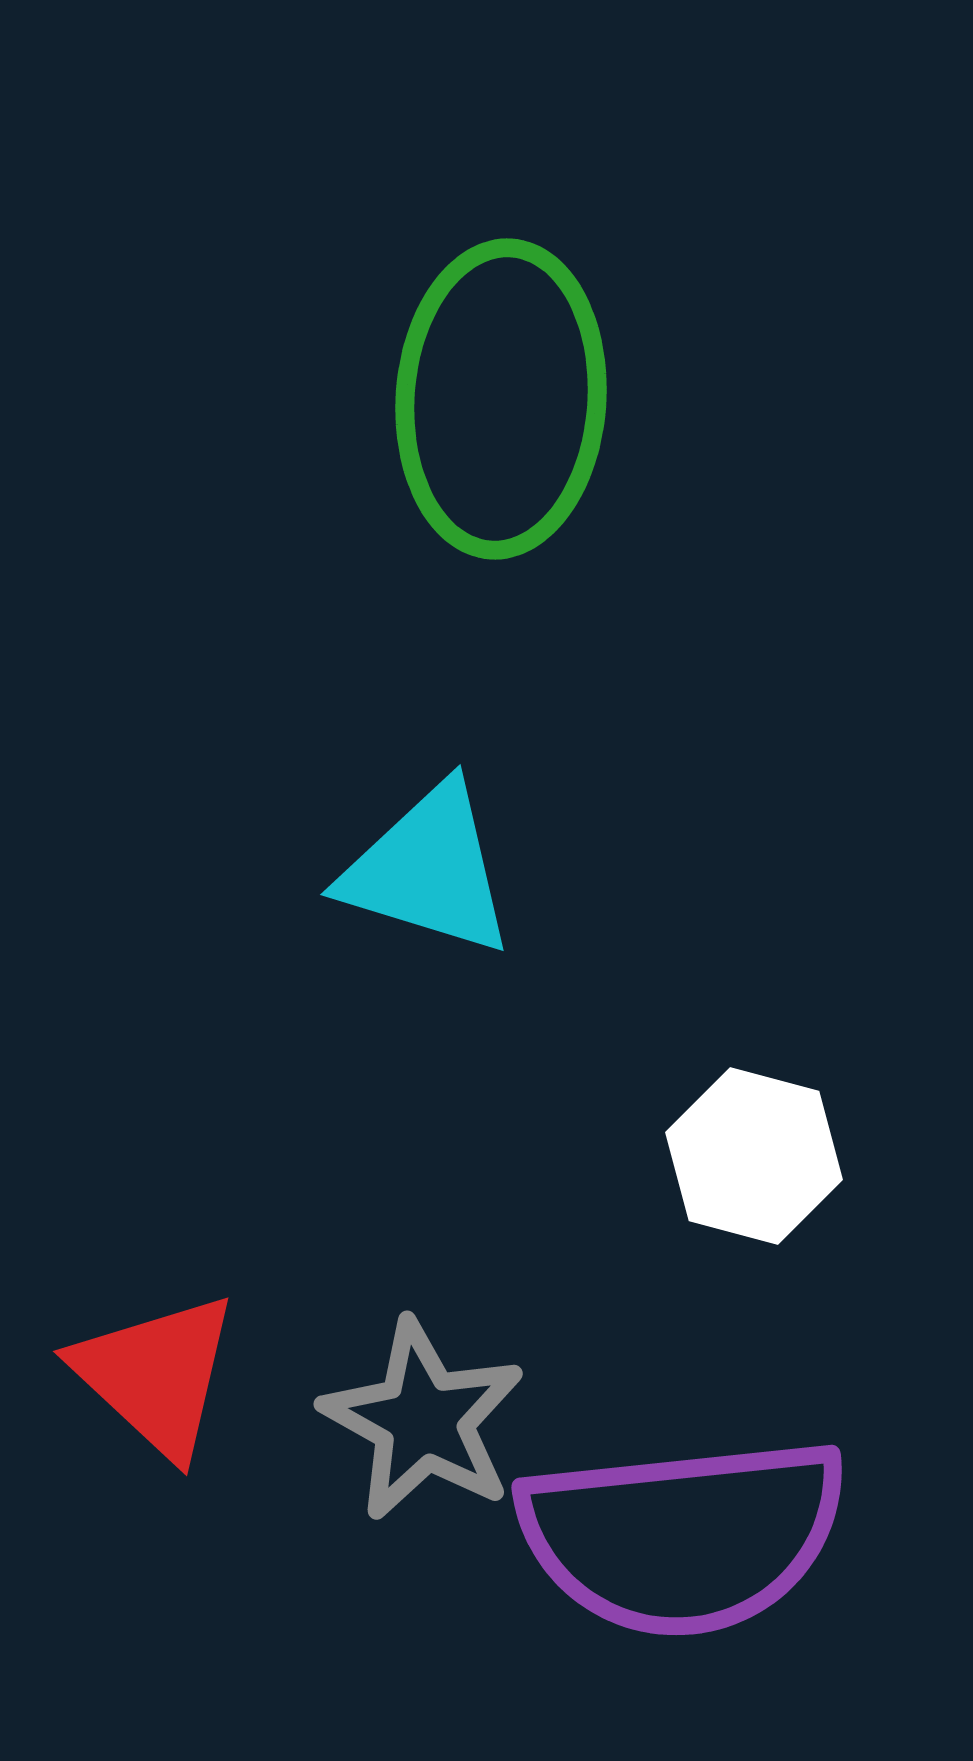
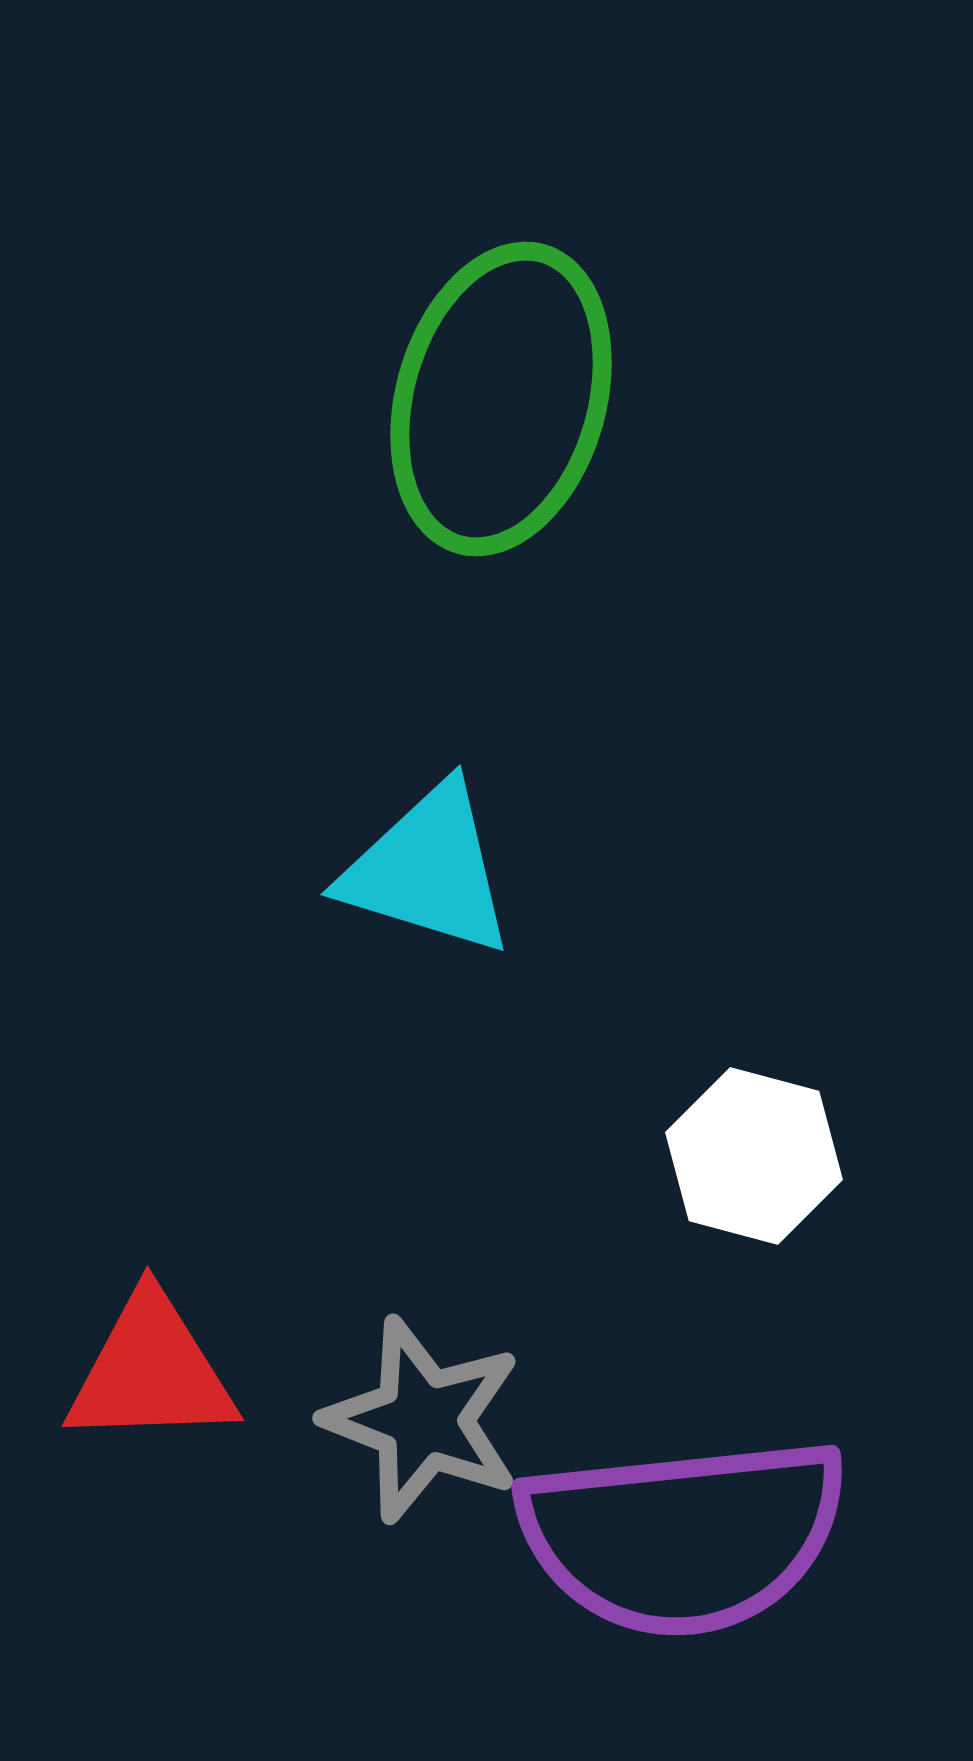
green ellipse: rotated 12 degrees clockwise
red triangle: moved 5 px left, 4 px up; rotated 45 degrees counterclockwise
gray star: rotated 8 degrees counterclockwise
